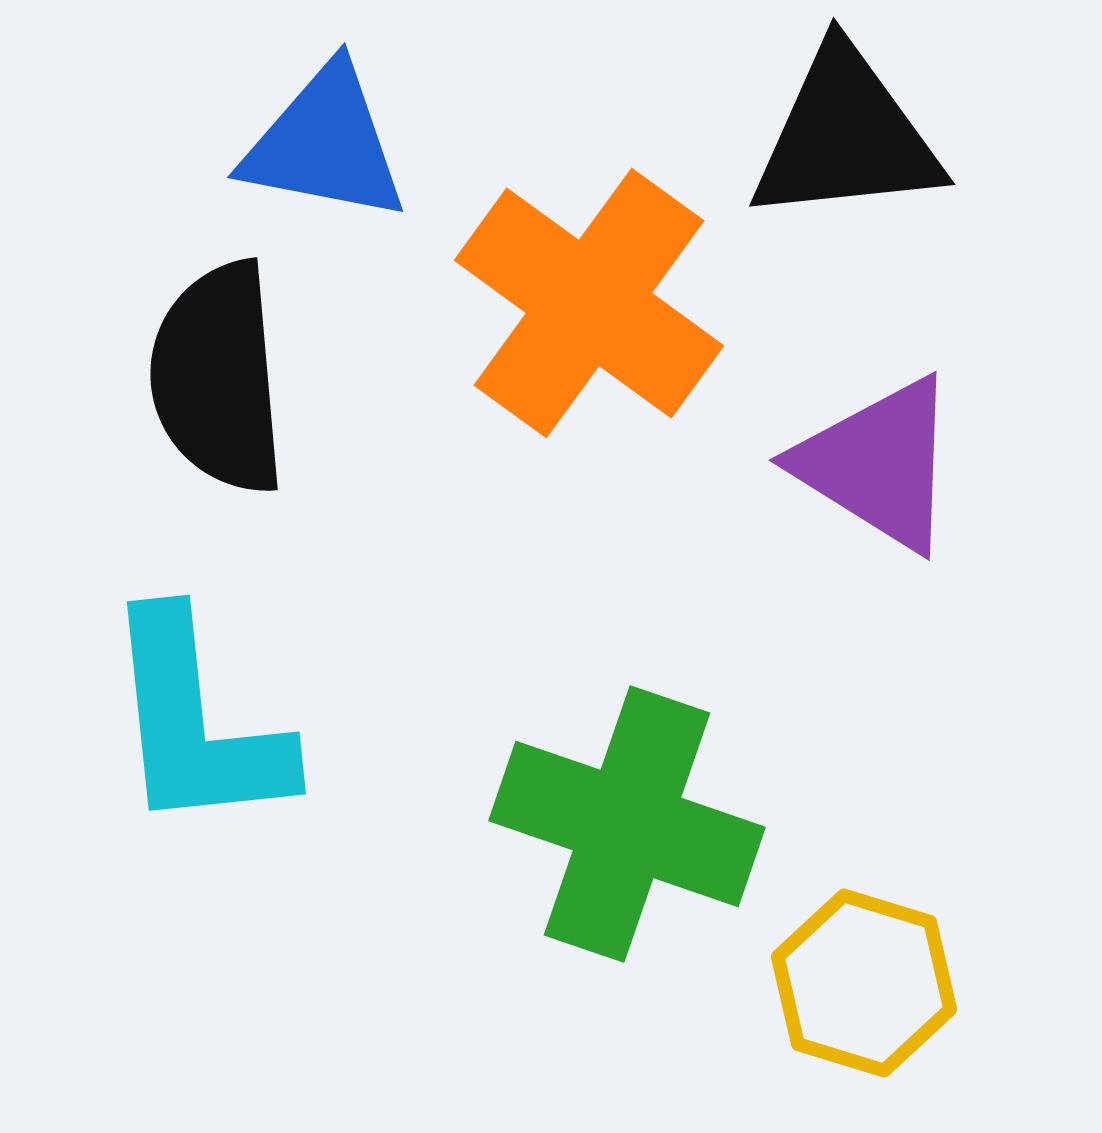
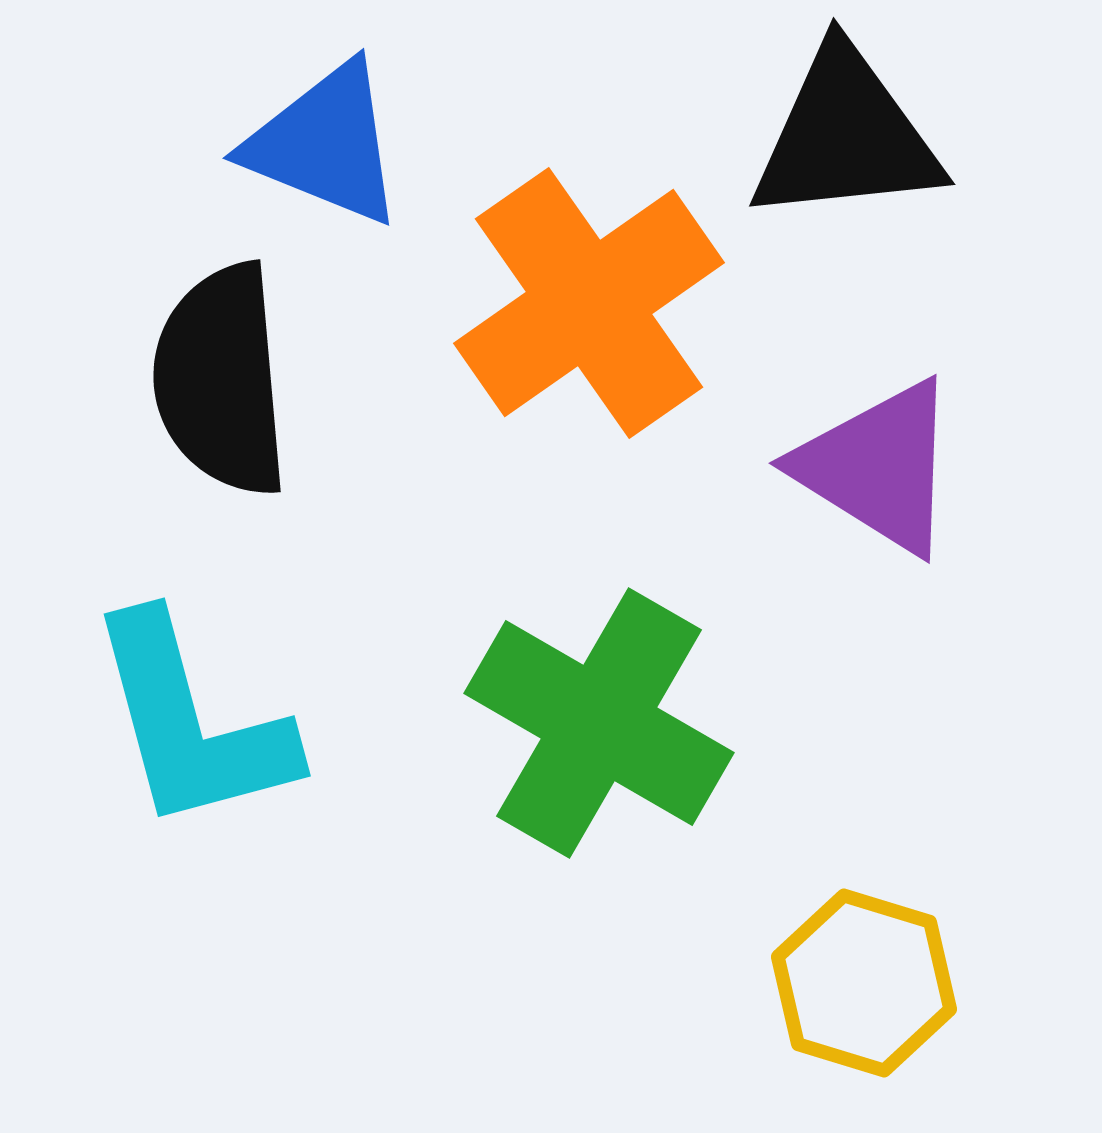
blue triangle: rotated 11 degrees clockwise
orange cross: rotated 19 degrees clockwise
black semicircle: moved 3 px right, 2 px down
purple triangle: moved 3 px down
cyan L-shape: moved 5 px left; rotated 9 degrees counterclockwise
green cross: moved 28 px left, 101 px up; rotated 11 degrees clockwise
